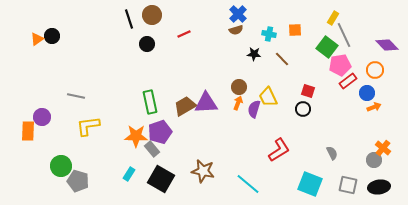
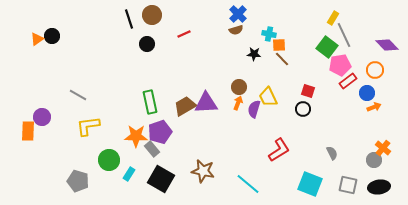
orange square at (295, 30): moved 16 px left, 15 px down
gray line at (76, 96): moved 2 px right, 1 px up; rotated 18 degrees clockwise
green circle at (61, 166): moved 48 px right, 6 px up
